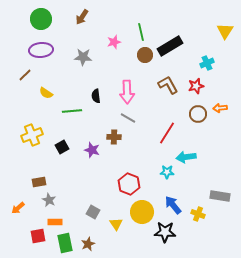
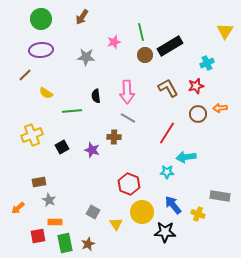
gray star at (83, 57): moved 3 px right
brown L-shape at (168, 85): moved 3 px down
